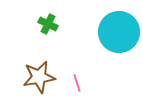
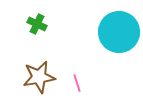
green cross: moved 11 px left
